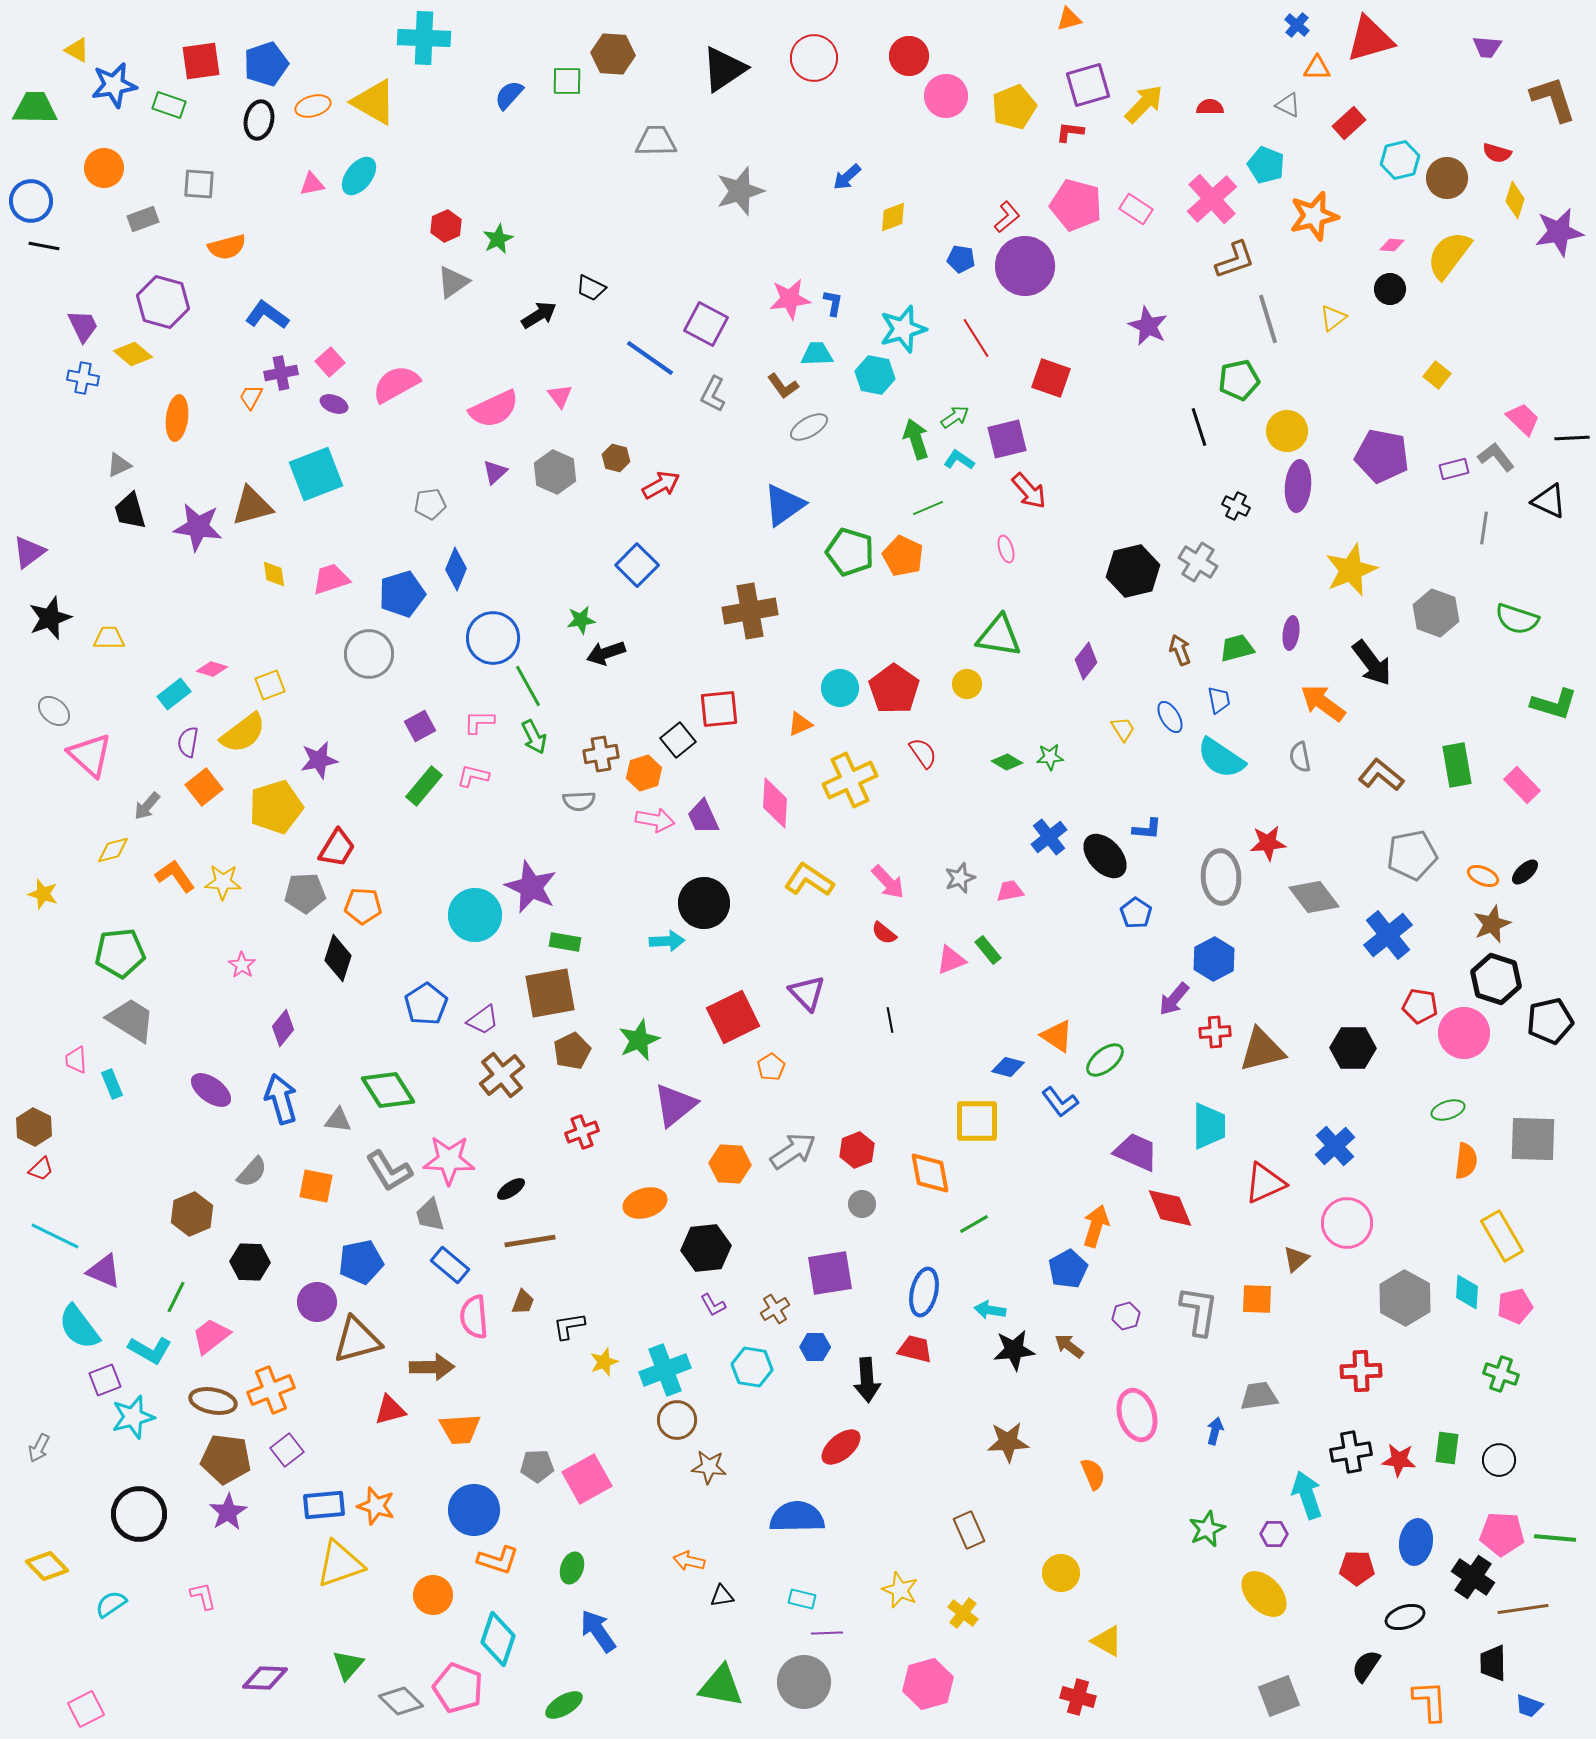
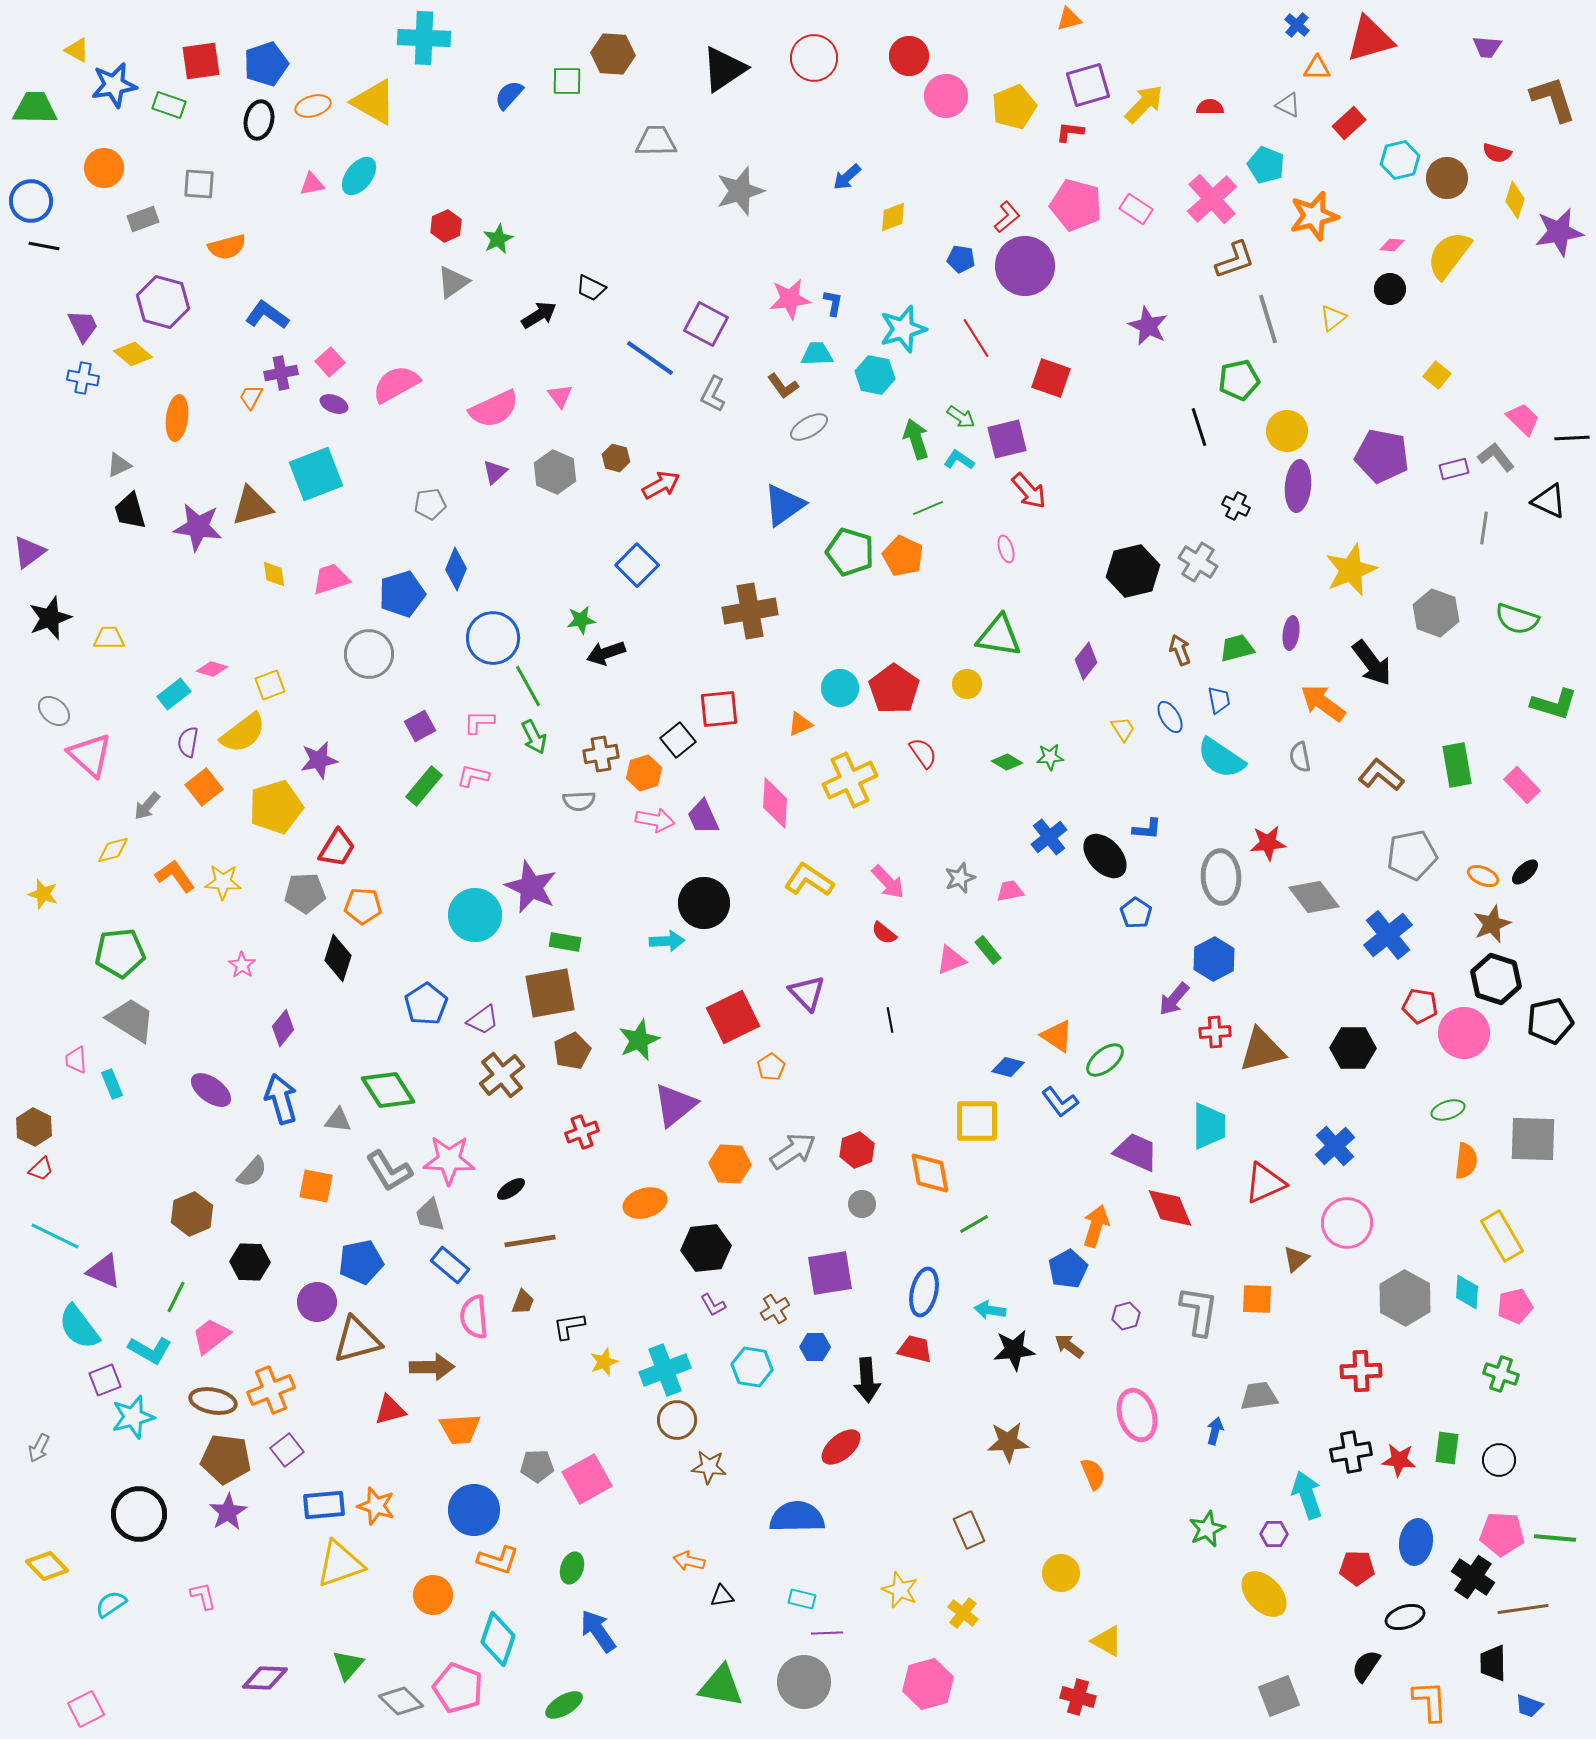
green arrow at (955, 417): moved 6 px right; rotated 68 degrees clockwise
